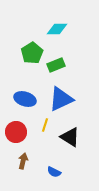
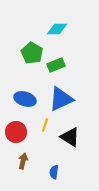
green pentagon: rotated 10 degrees counterclockwise
blue semicircle: rotated 72 degrees clockwise
